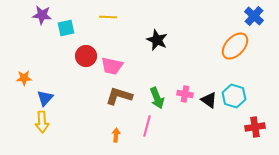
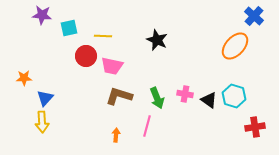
yellow line: moved 5 px left, 19 px down
cyan square: moved 3 px right
